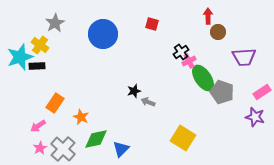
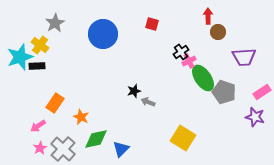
gray pentagon: moved 2 px right
